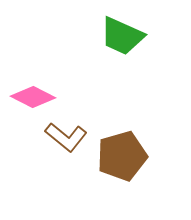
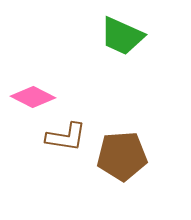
brown L-shape: rotated 30 degrees counterclockwise
brown pentagon: rotated 12 degrees clockwise
